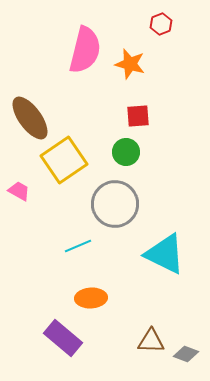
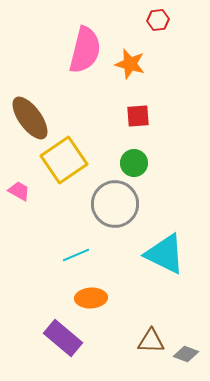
red hexagon: moved 3 px left, 4 px up; rotated 15 degrees clockwise
green circle: moved 8 px right, 11 px down
cyan line: moved 2 px left, 9 px down
